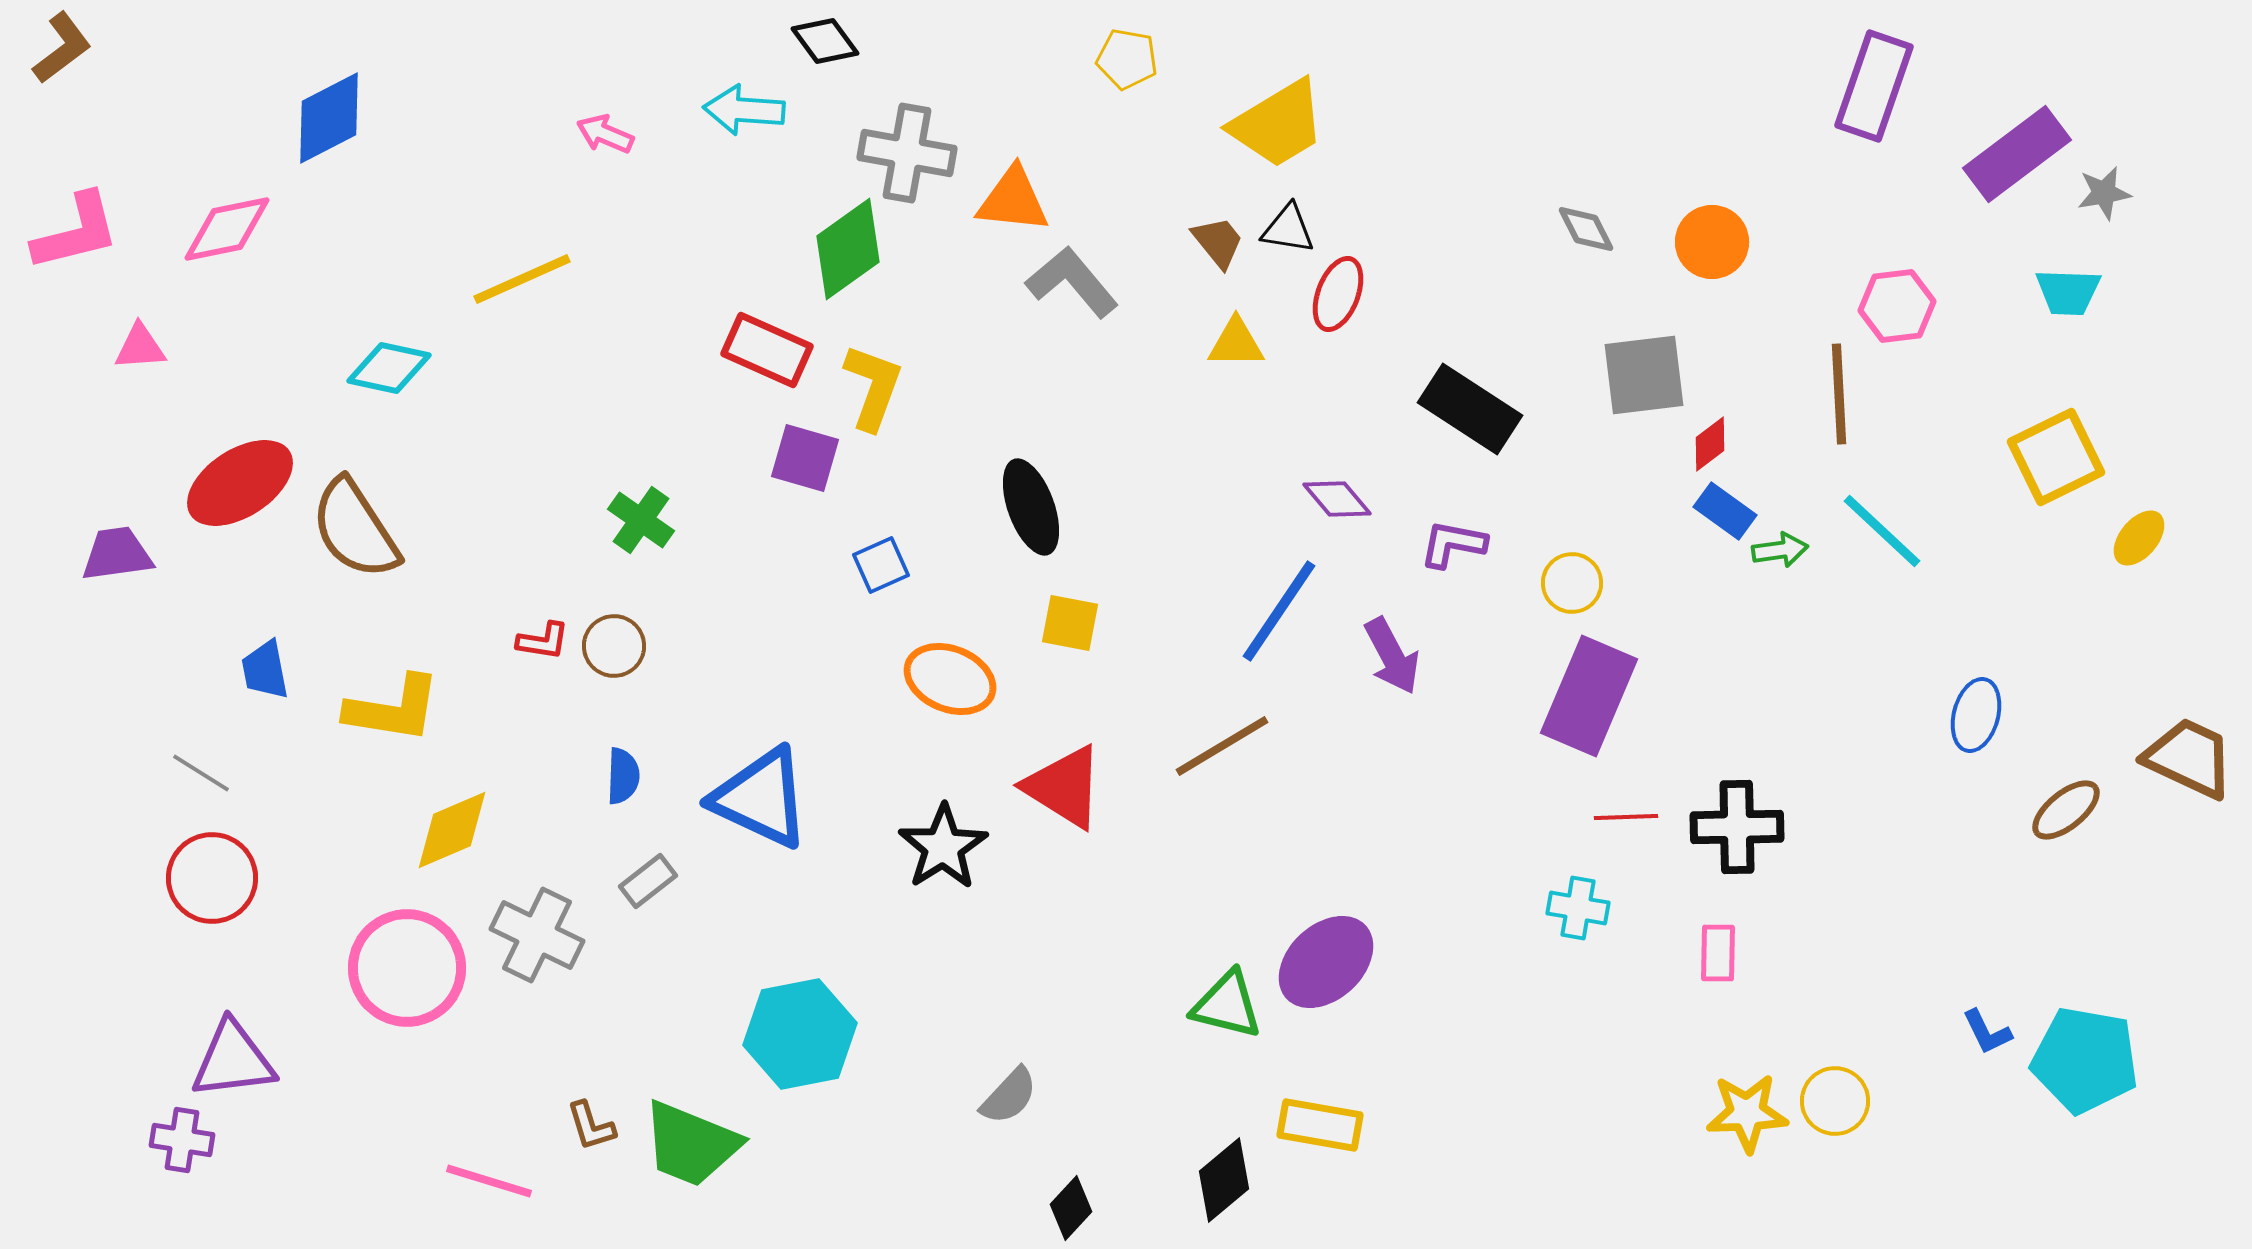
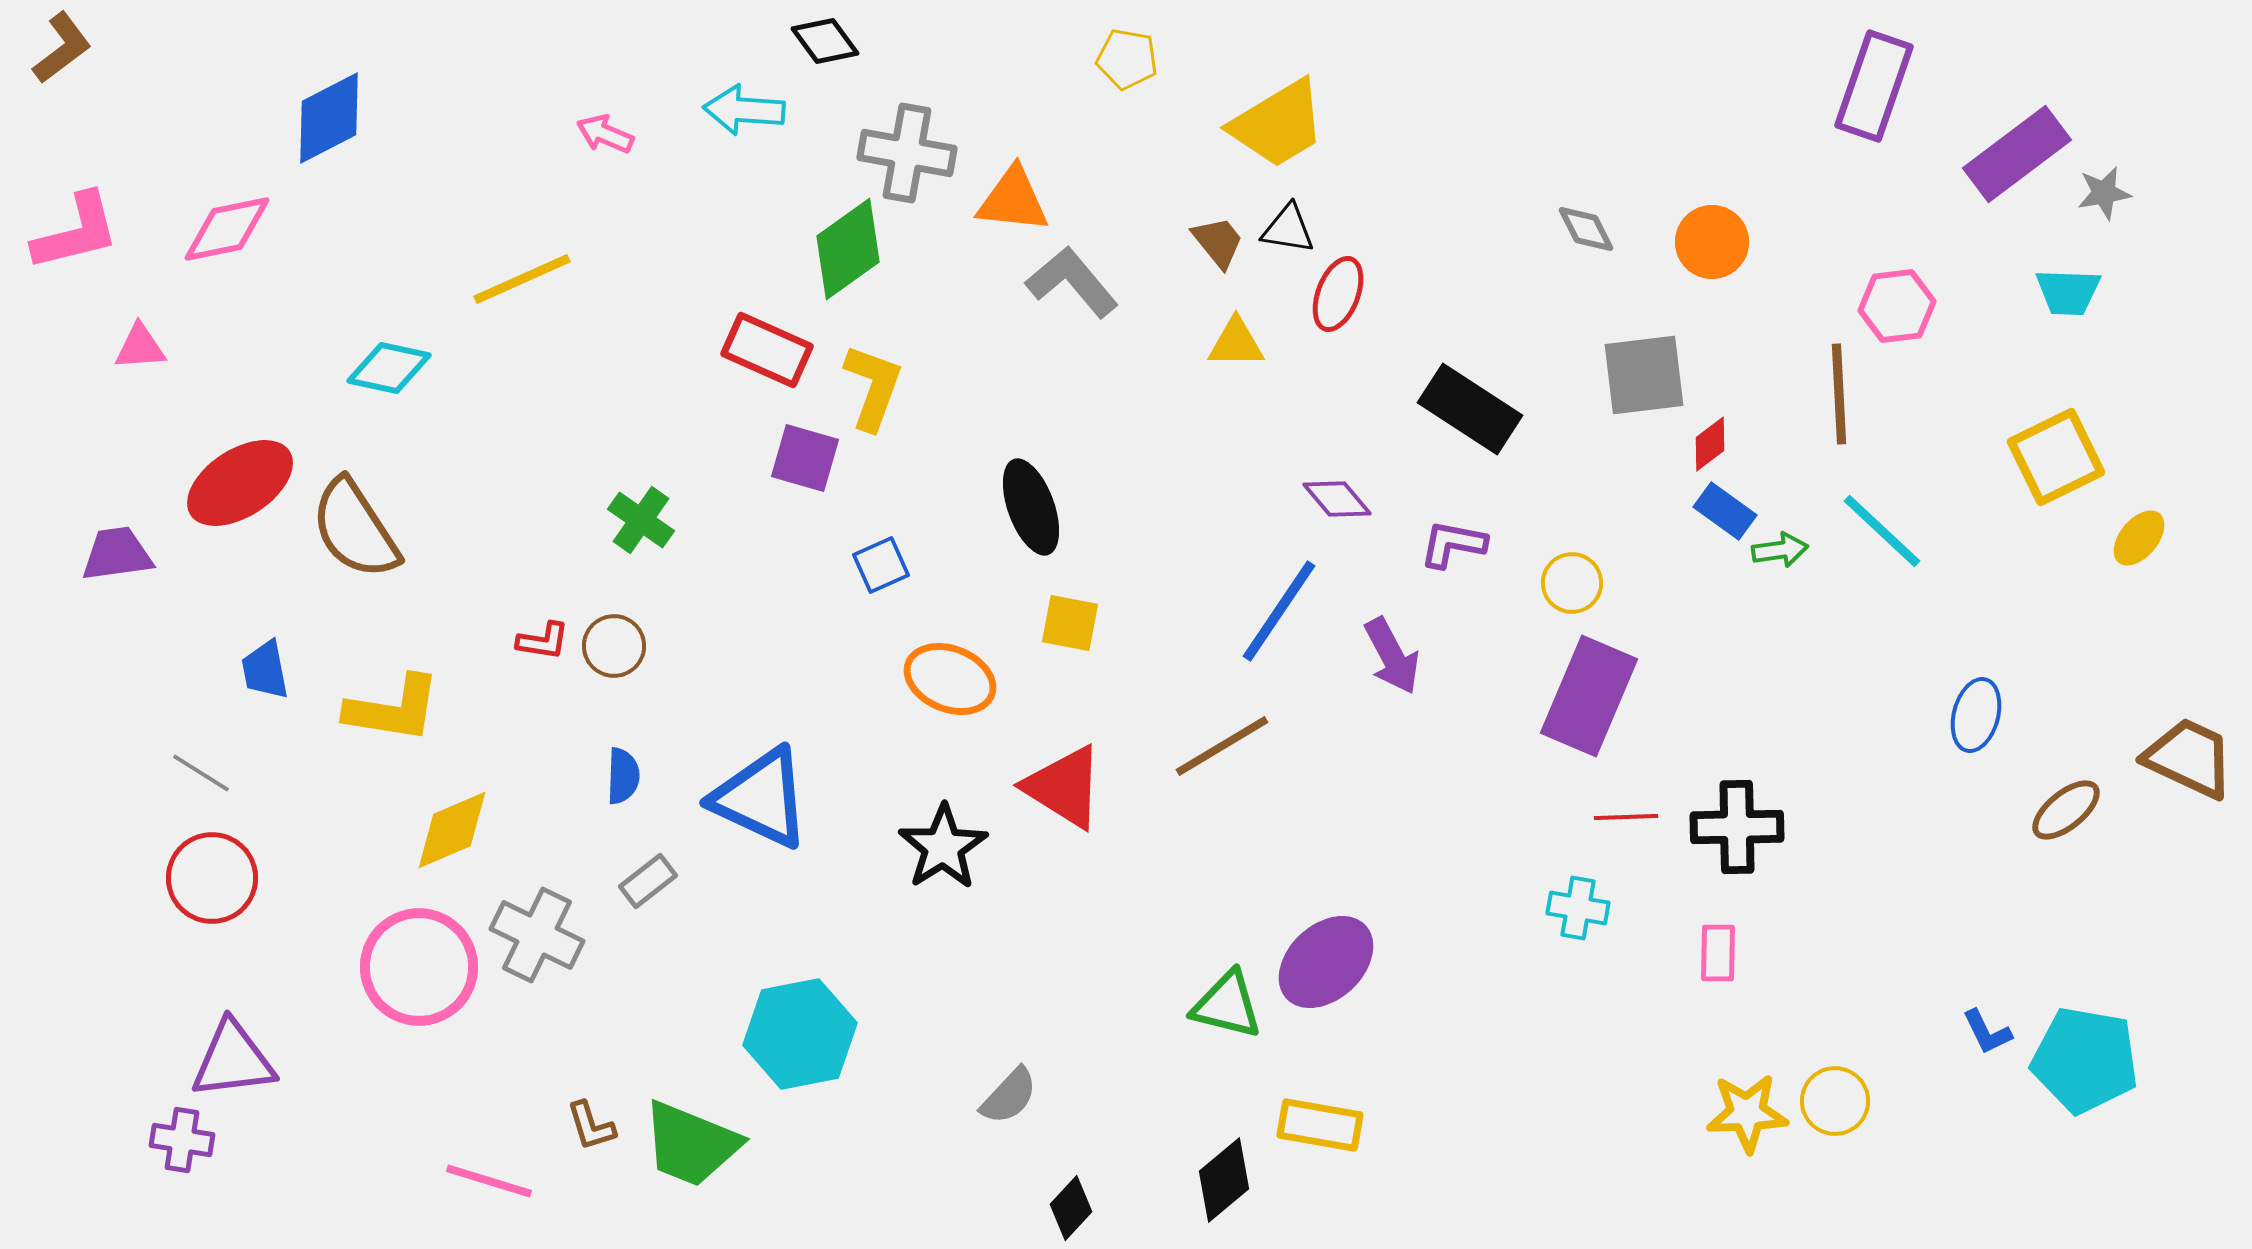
pink circle at (407, 968): moved 12 px right, 1 px up
